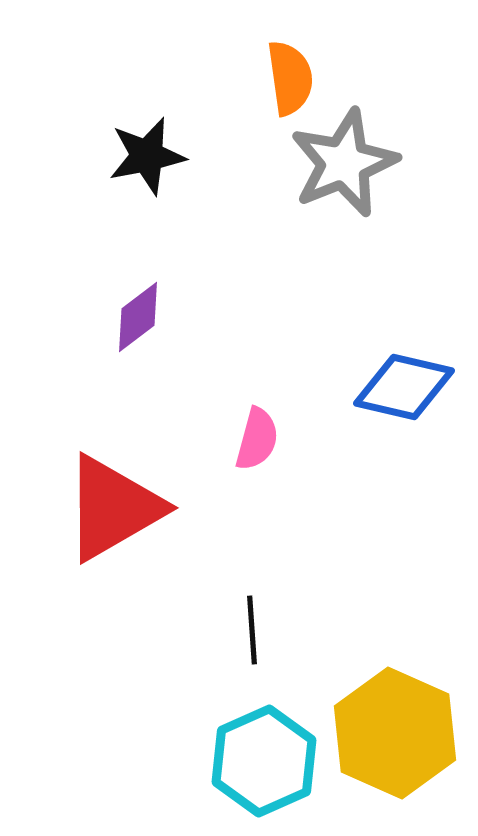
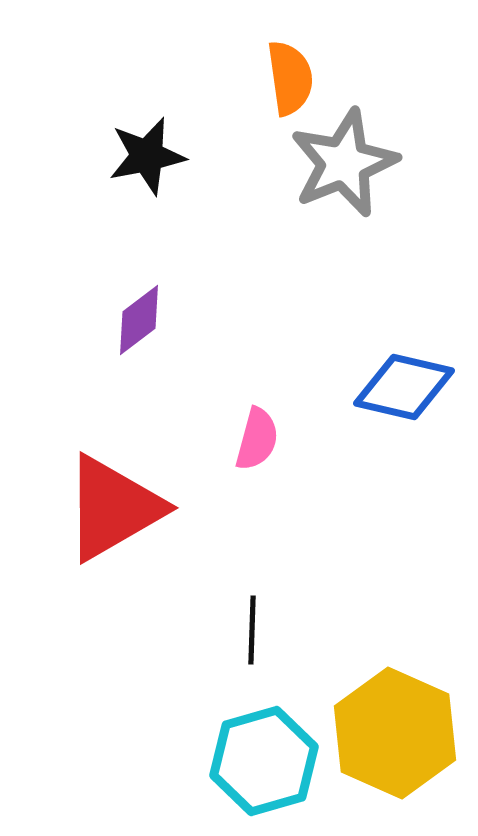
purple diamond: moved 1 px right, 3 px down
black line: rotated 6 degrees clockwise
cyan hexagon: rotated 8 degrees clockwise
